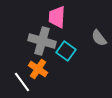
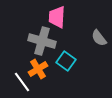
cyan square: moved 10 px down
orange cross: rotated 24 degrees clockwise
